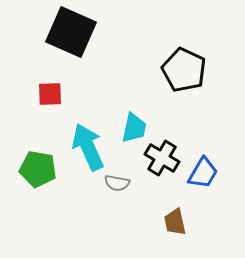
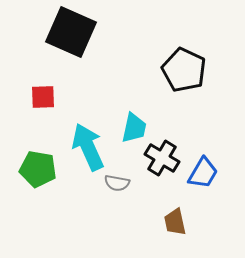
red square: moved 7 px left, 3 px down
